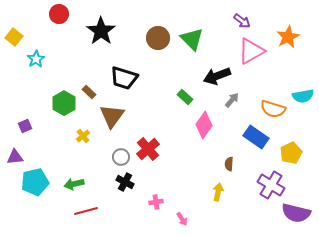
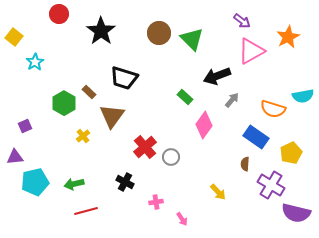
brown circle: moved 1 px right, 5 px up
cyan star: moved 1 px left, 3 px down
red cross: moved 3 px left, 2 px up
gray circle: moved 50 px right
brown semicircle: moved 16 px right
yellow arrow: rotated 126 degrees clockwise
